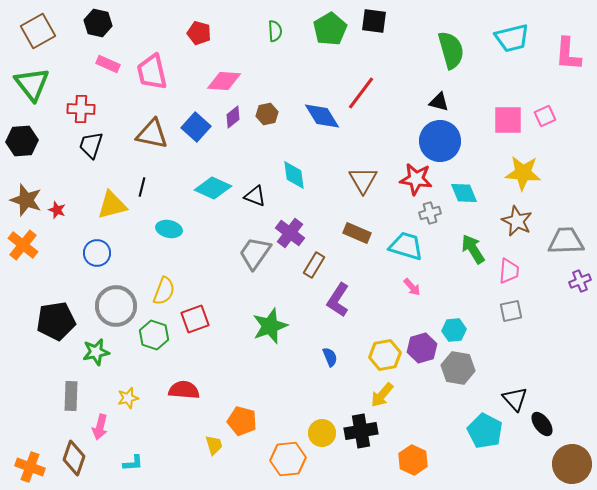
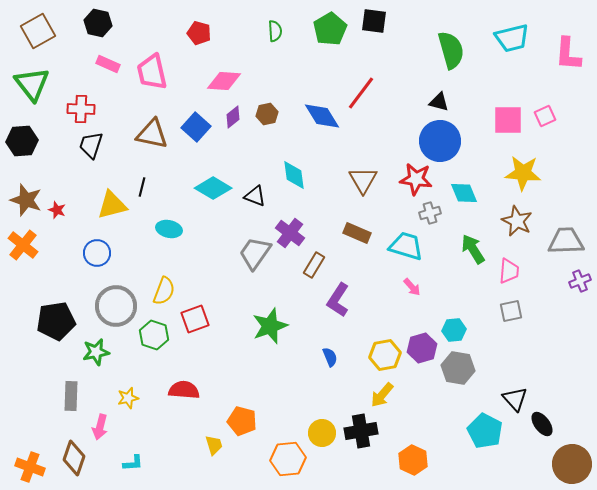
cyan diamond at (213, 188): rotated 6 degrees clockwise
